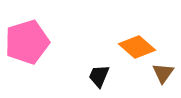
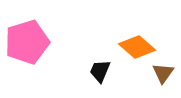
black trapezoid: moved 1 px right, 5 px up
